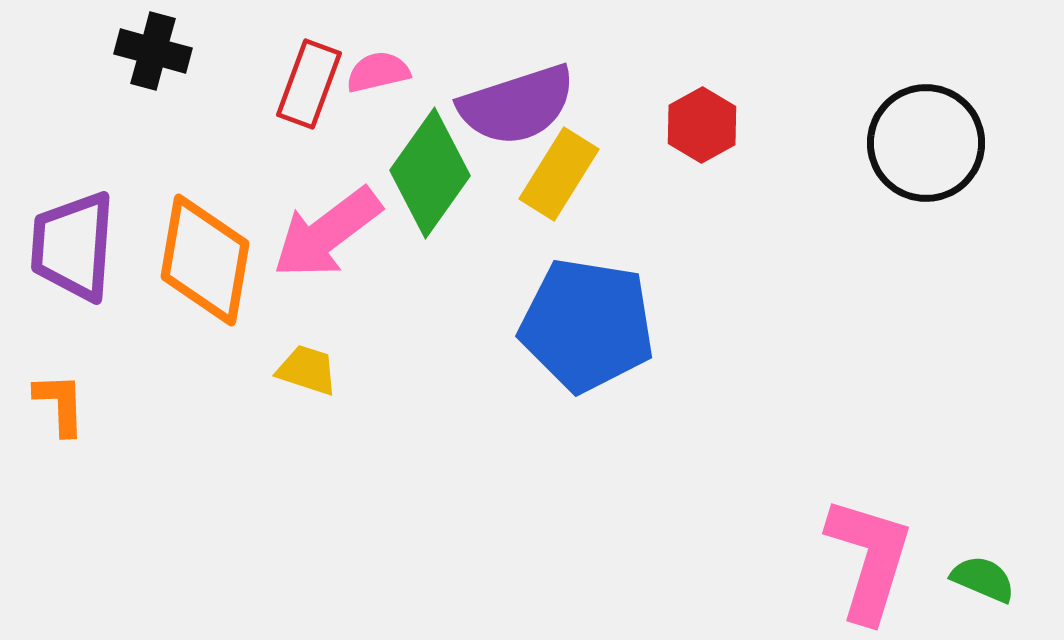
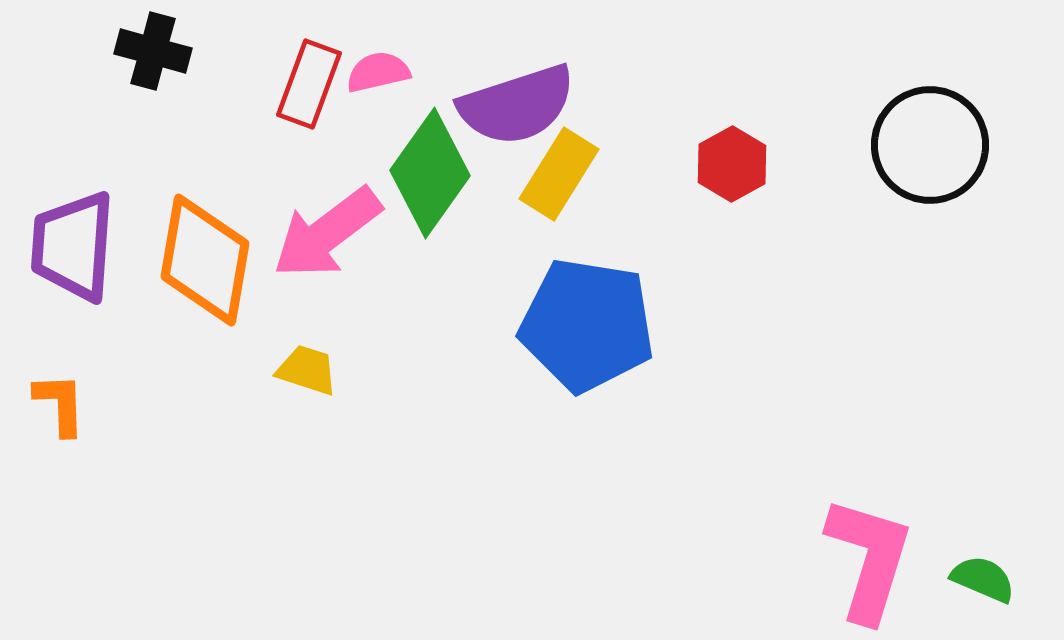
red hexagon: moved 30 px right, 39 px down
black circle: moved 4 px right, 2 px down
